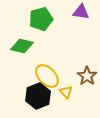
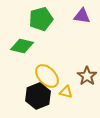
purple triangle: moved 1 px right, 4 px down
yellow triangle: rotated 32 degrees counterclockwise
